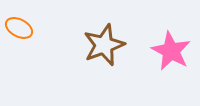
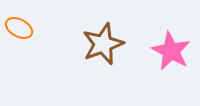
brown star: moved 1 px left, 1 px up
